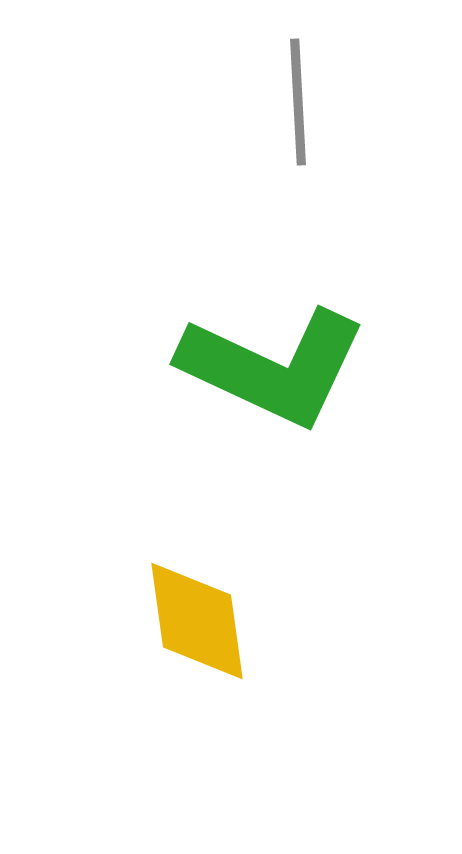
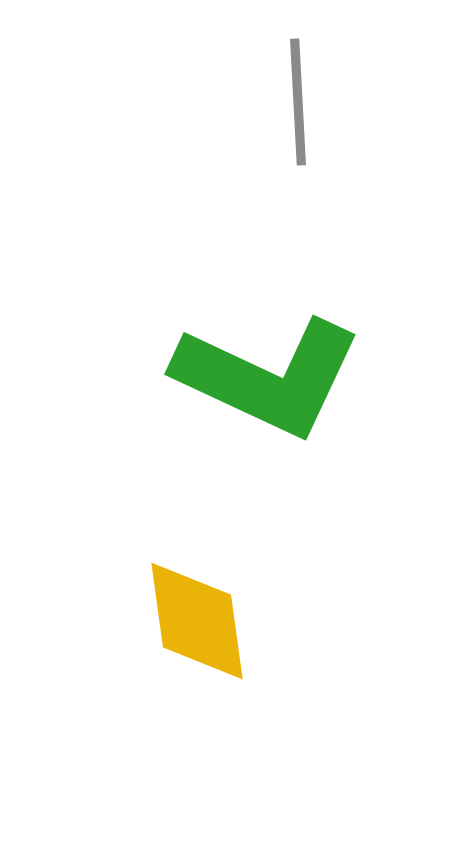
green L-shape: moved 5 px left, 10 px down
